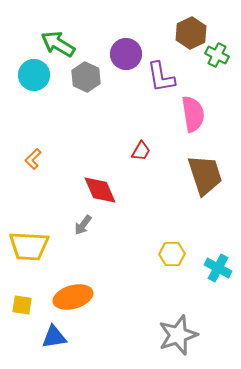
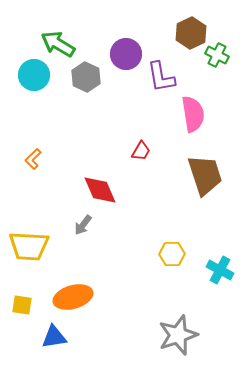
cyan cross: moved 2 px right, 2 px down
